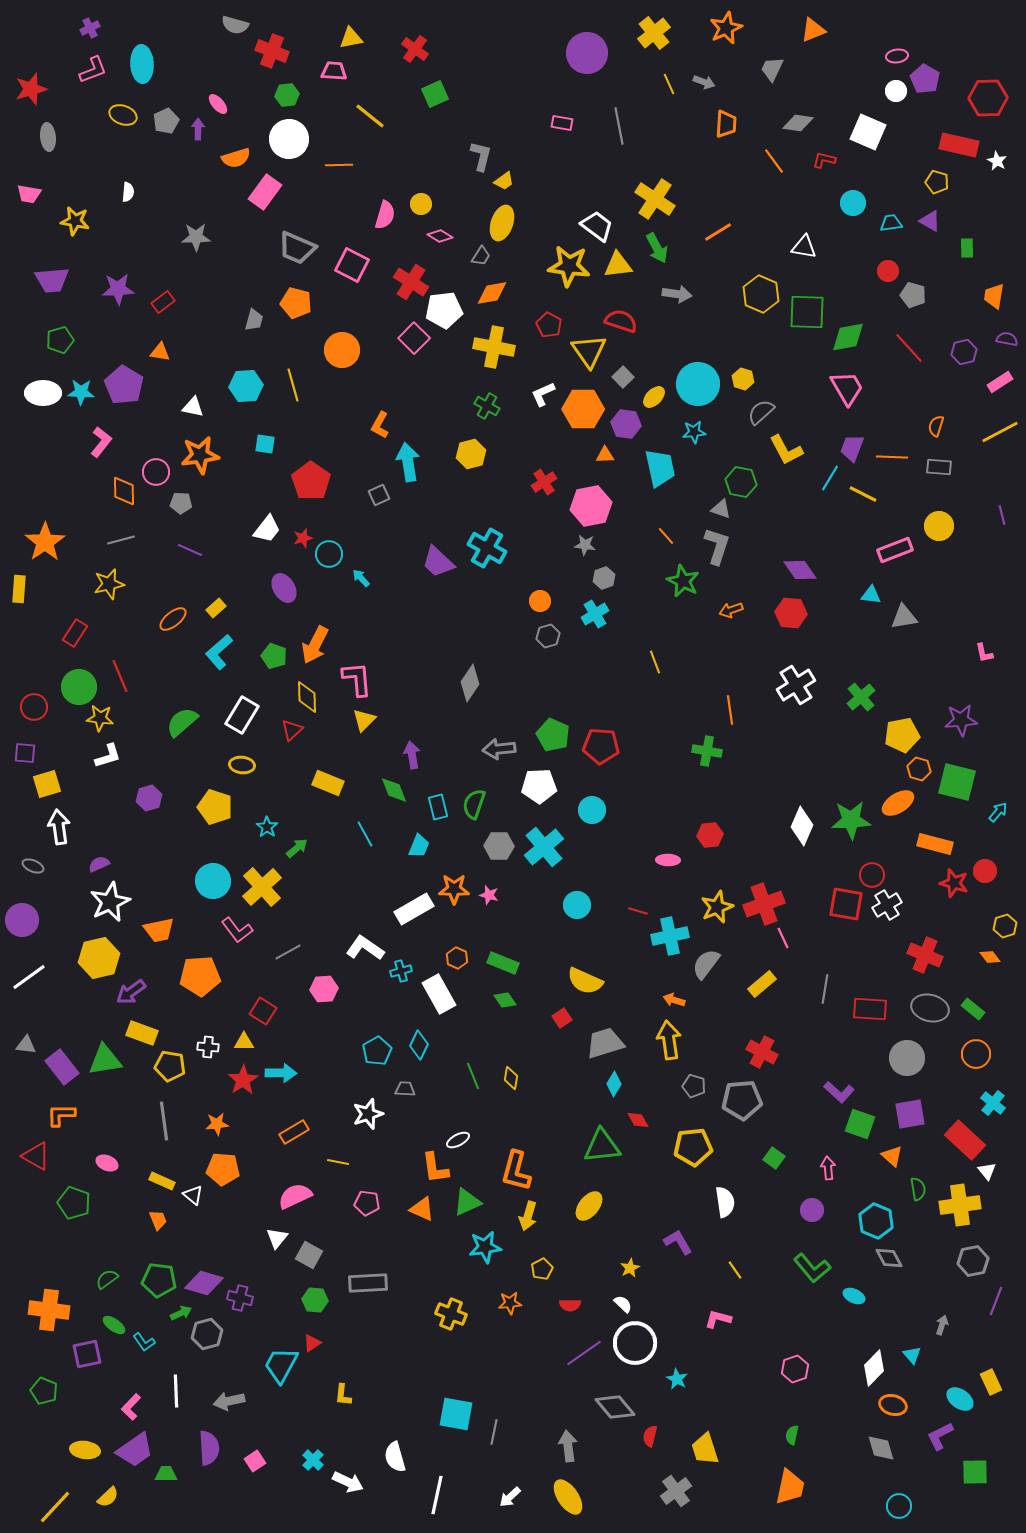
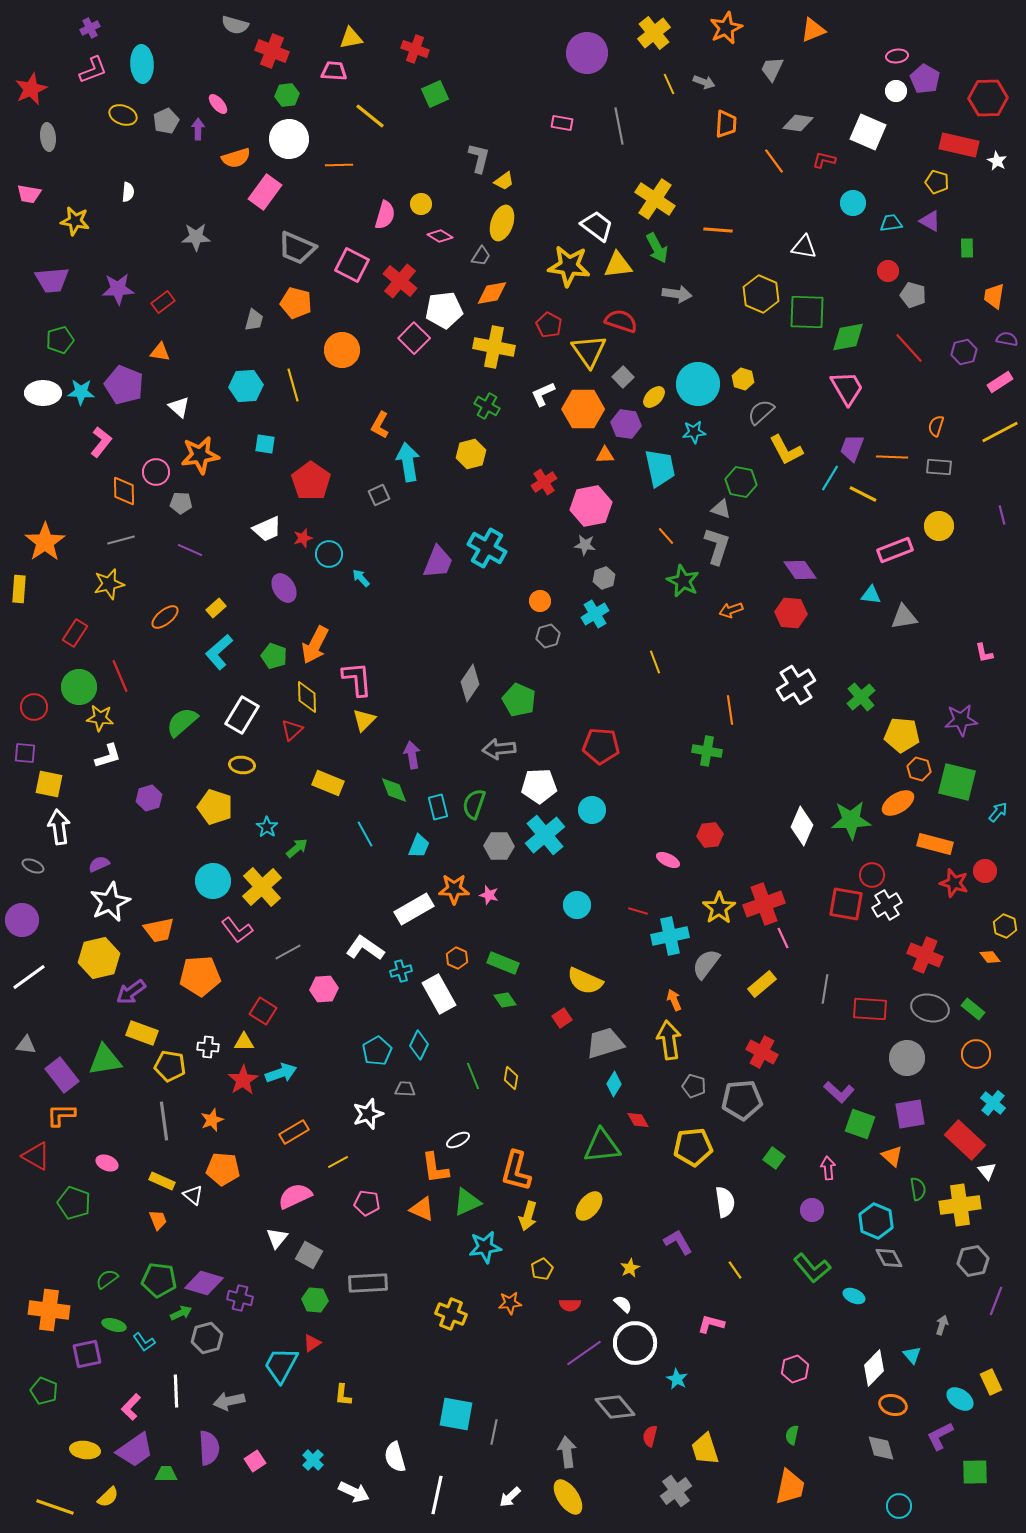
red cross at (415, 49): rotated 16 degrees counterclockwise
red star at (31, 89): rotated 8 degrees counterclockwise
gray L-shape at (481, 156): moved 2 px left, 2 px down
orange line at (718, 232): moved 2 px up; rotated 36 degrees clockwise
red cross at (411, 282): moved 11 px left, 1 px up; rotated 8 degrees clockwise
purple pentagon at (124, 385): rotated 9 degrees counterclockwise
white triangle at (193, 407): moved 14 px left; rotated 30 degrees clockwise
white trapezoid at (267, 529): rotated 28 degrees clockwise
purple trapezoid at (438, 562): rotated 111 degrees counterclockwise
orange ellipse at (173, 619): moved 8 px left, 2 px up
green pentagon at (553, 735): moved 34 px left, 35 px up
yellow pentagon at (902, 735): rotated 16 degrees clockwise
yellow square at (47, 784): moved 2 px right; rotated 28 degrees clockwise
cyan cross at (544, 847): moved 1 px right, 12 px up
pink ellipse at (668, 860): rotated 25 degrees clockwise
yellow star at (717, 907): moved 2 px right, 1 px down; rotated 12 degrees counterclockwise
yellow hexagon at (1005, 926): rotated 20 degrees counterclockwise
orange arrow at (674, 1000): rotated 50 degrees clockwise
purple rectangle at (62, 1067): moved 8 px down
cyan arrow at (281, 1073): rotated 20 degrees counterclockwise
orange star at (217, 1124): moved 5 px left, 4 px up; rotated 15 degrees counterclockwise
yellow line at (338, 1162): rotated 40 degrees counterclockwise
pink L-shape at (718, 1319): moved 7 px left, 5 px down
green ellipse at (114, 1325): rotated 20 degrees counterclockwise
gray hexagon at (207, 1334): moved 4 px down
gray arrow at (568, 1446): moved 1 px left, 6 px down
white arrow at (348, 1482): moved 6 px right, 10 px down
yellow line at (55, 1507): rotated 66 degrees clockwise
